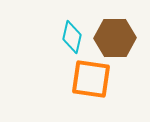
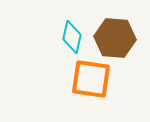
brown hexagon: rotated 6 degrees clockwise
